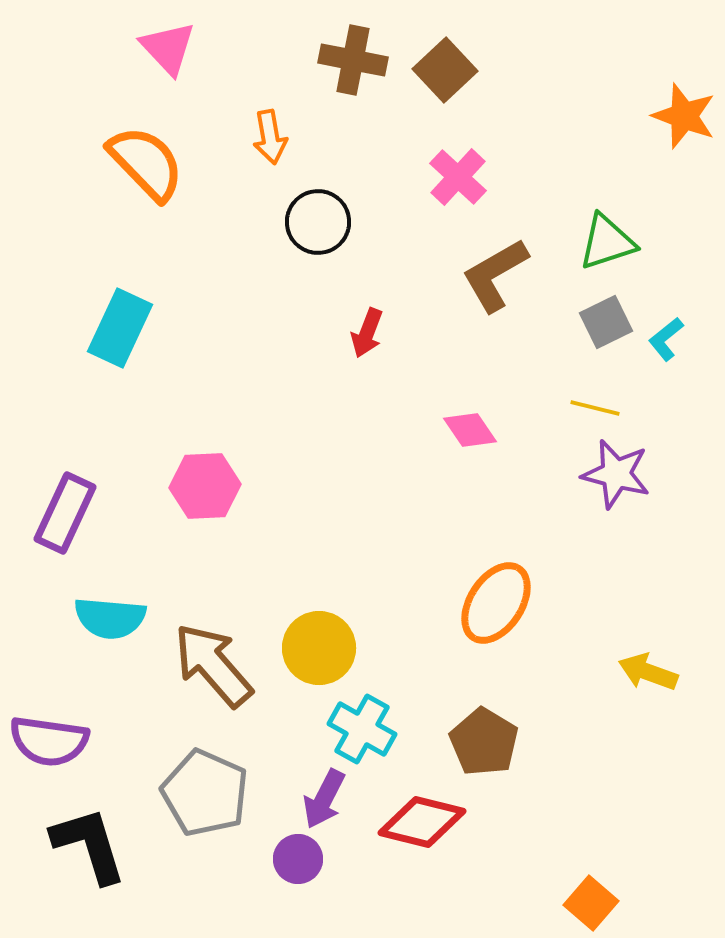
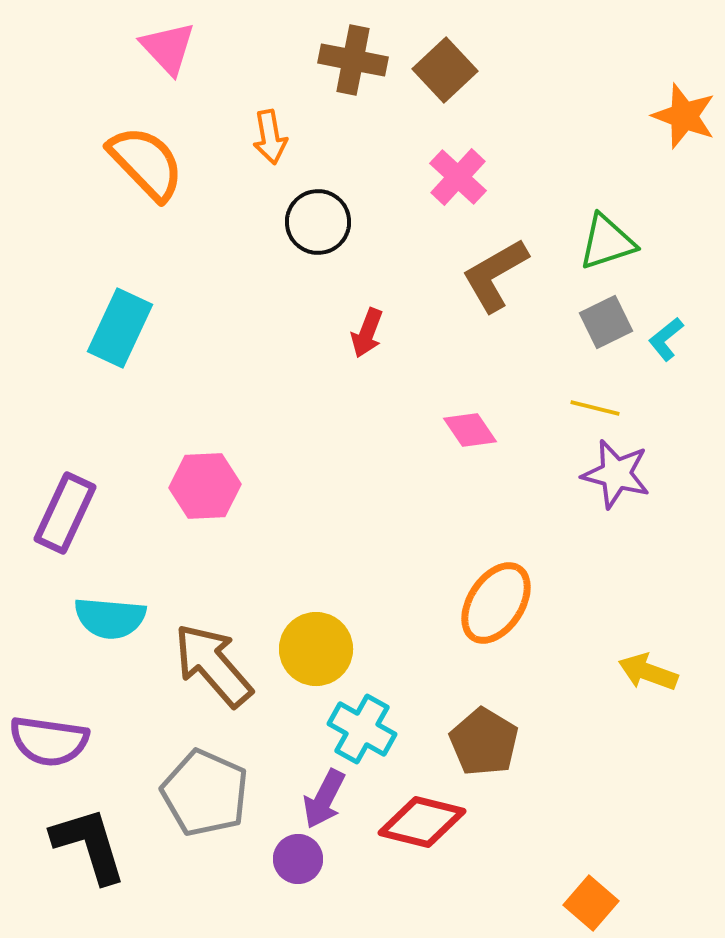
yellow circle: moved 3 px left, 1 px down
